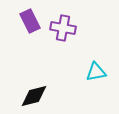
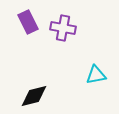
purple rectangle: moved 2 px left, 1 px down
cyan triangle: moved 3 px down
